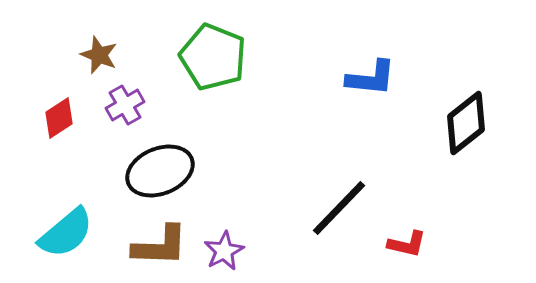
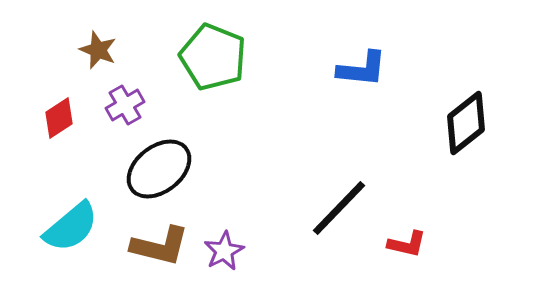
brown star: moved 1 px left, 5 px up
blue L-shape: moved 9 px left, 9 px up
black ellipse: moved 1 px left, 2 px up; rotated 16 degrees counterclockwise
cyan semicircle: moved 5 px right, 6 px up
brown L-shape: rotated 12 degrees clockwise
